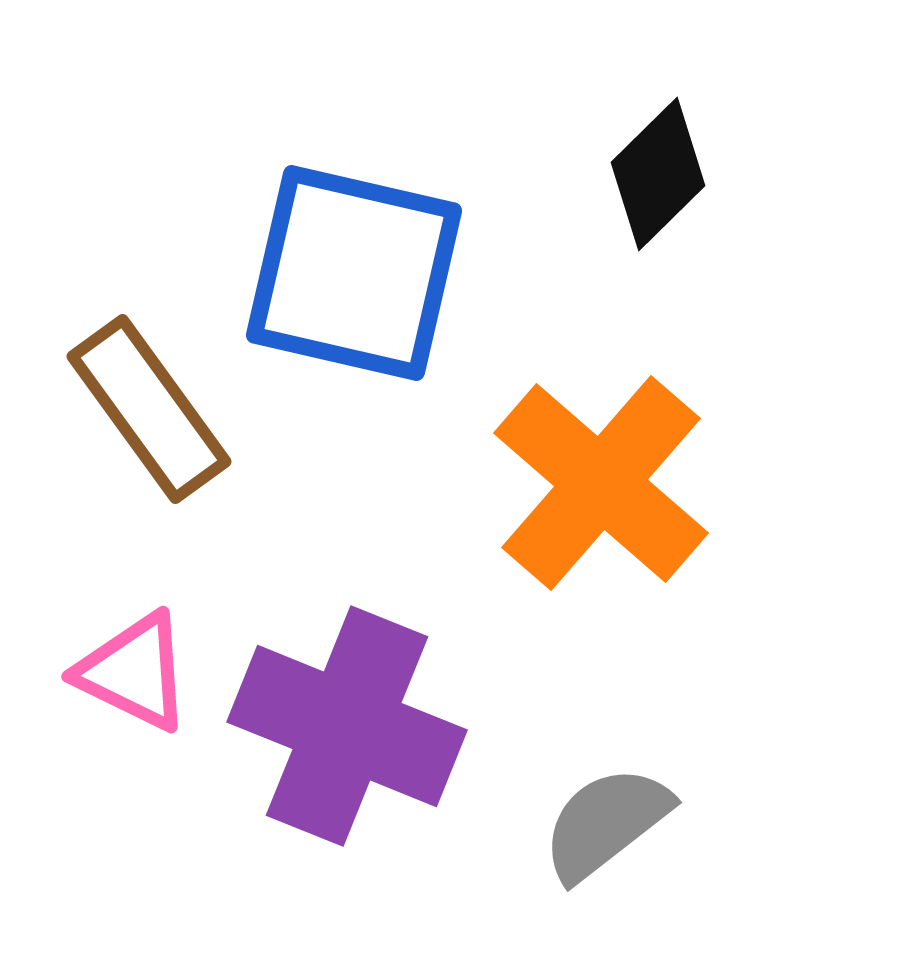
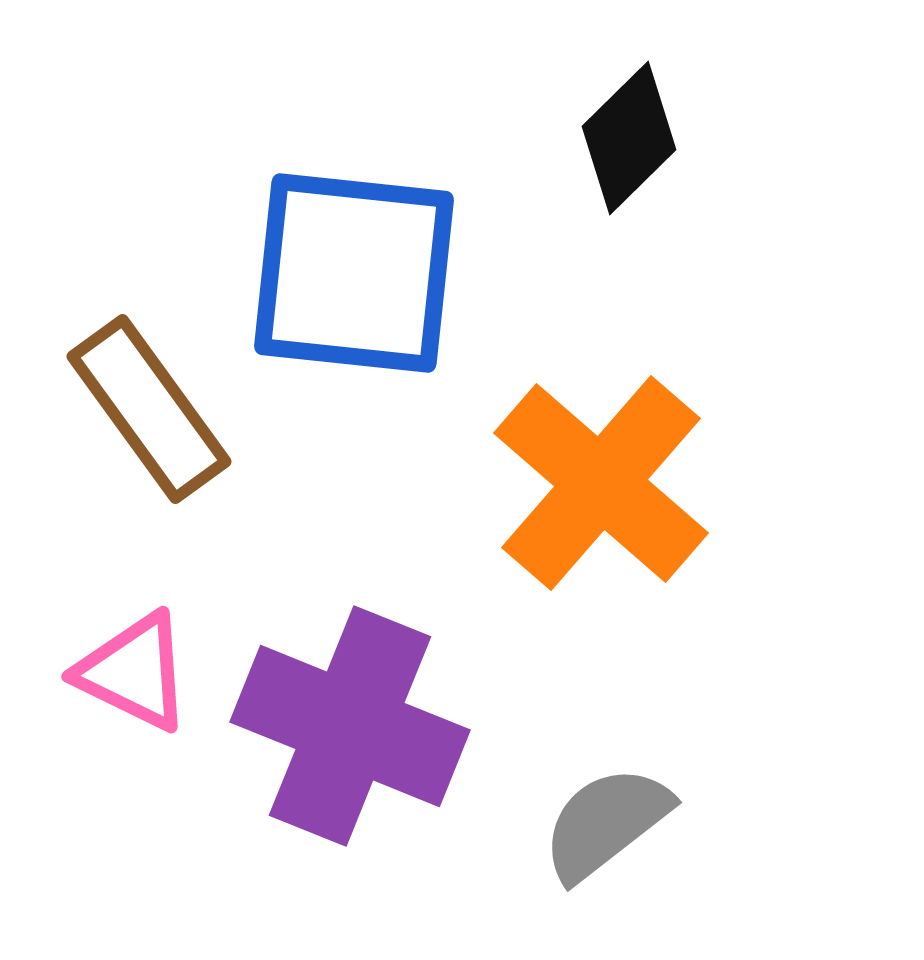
black diamond: moved 29 px left, 36 px up
blue square: rotated 7 degrees counterclockwise
purple cross: moved 3 px right
